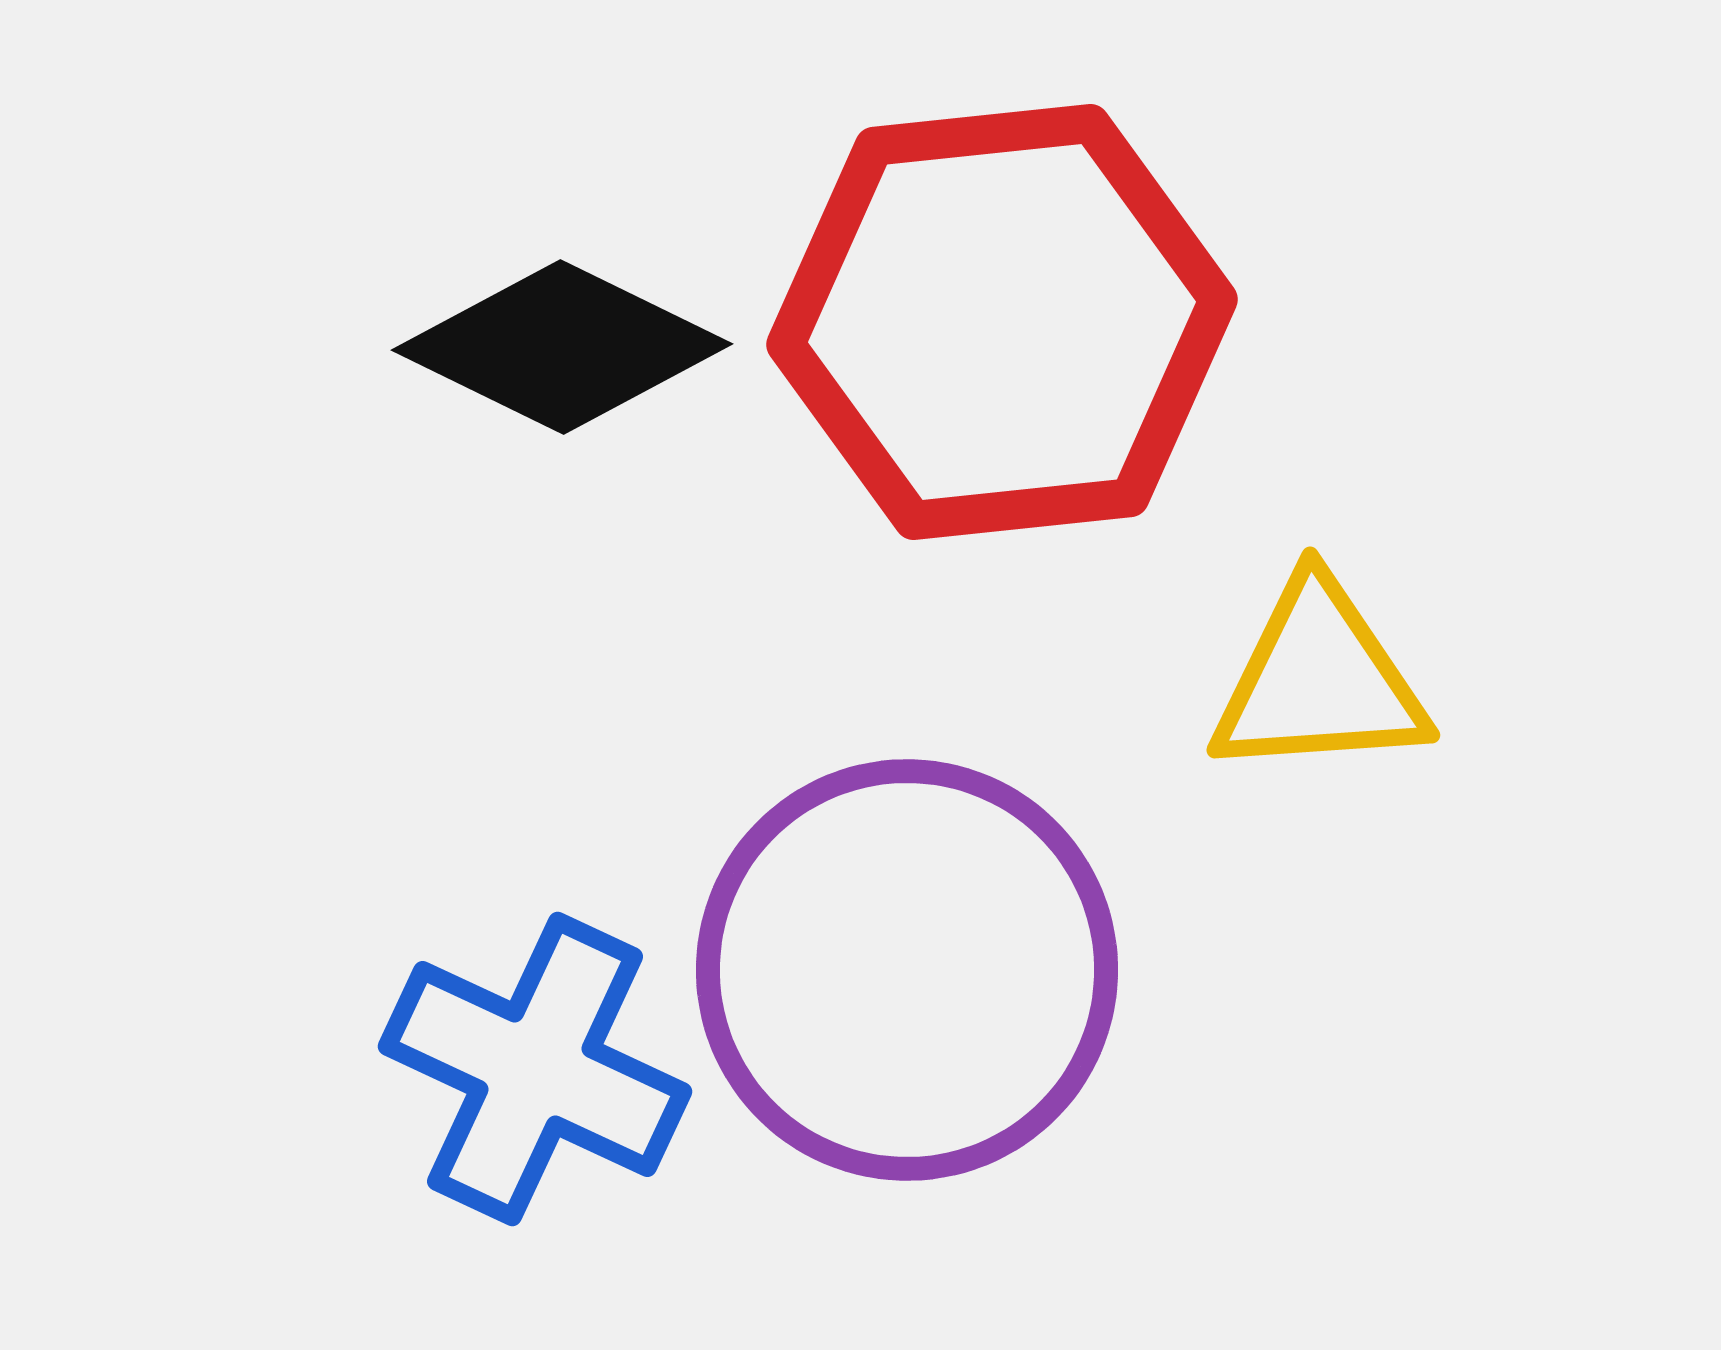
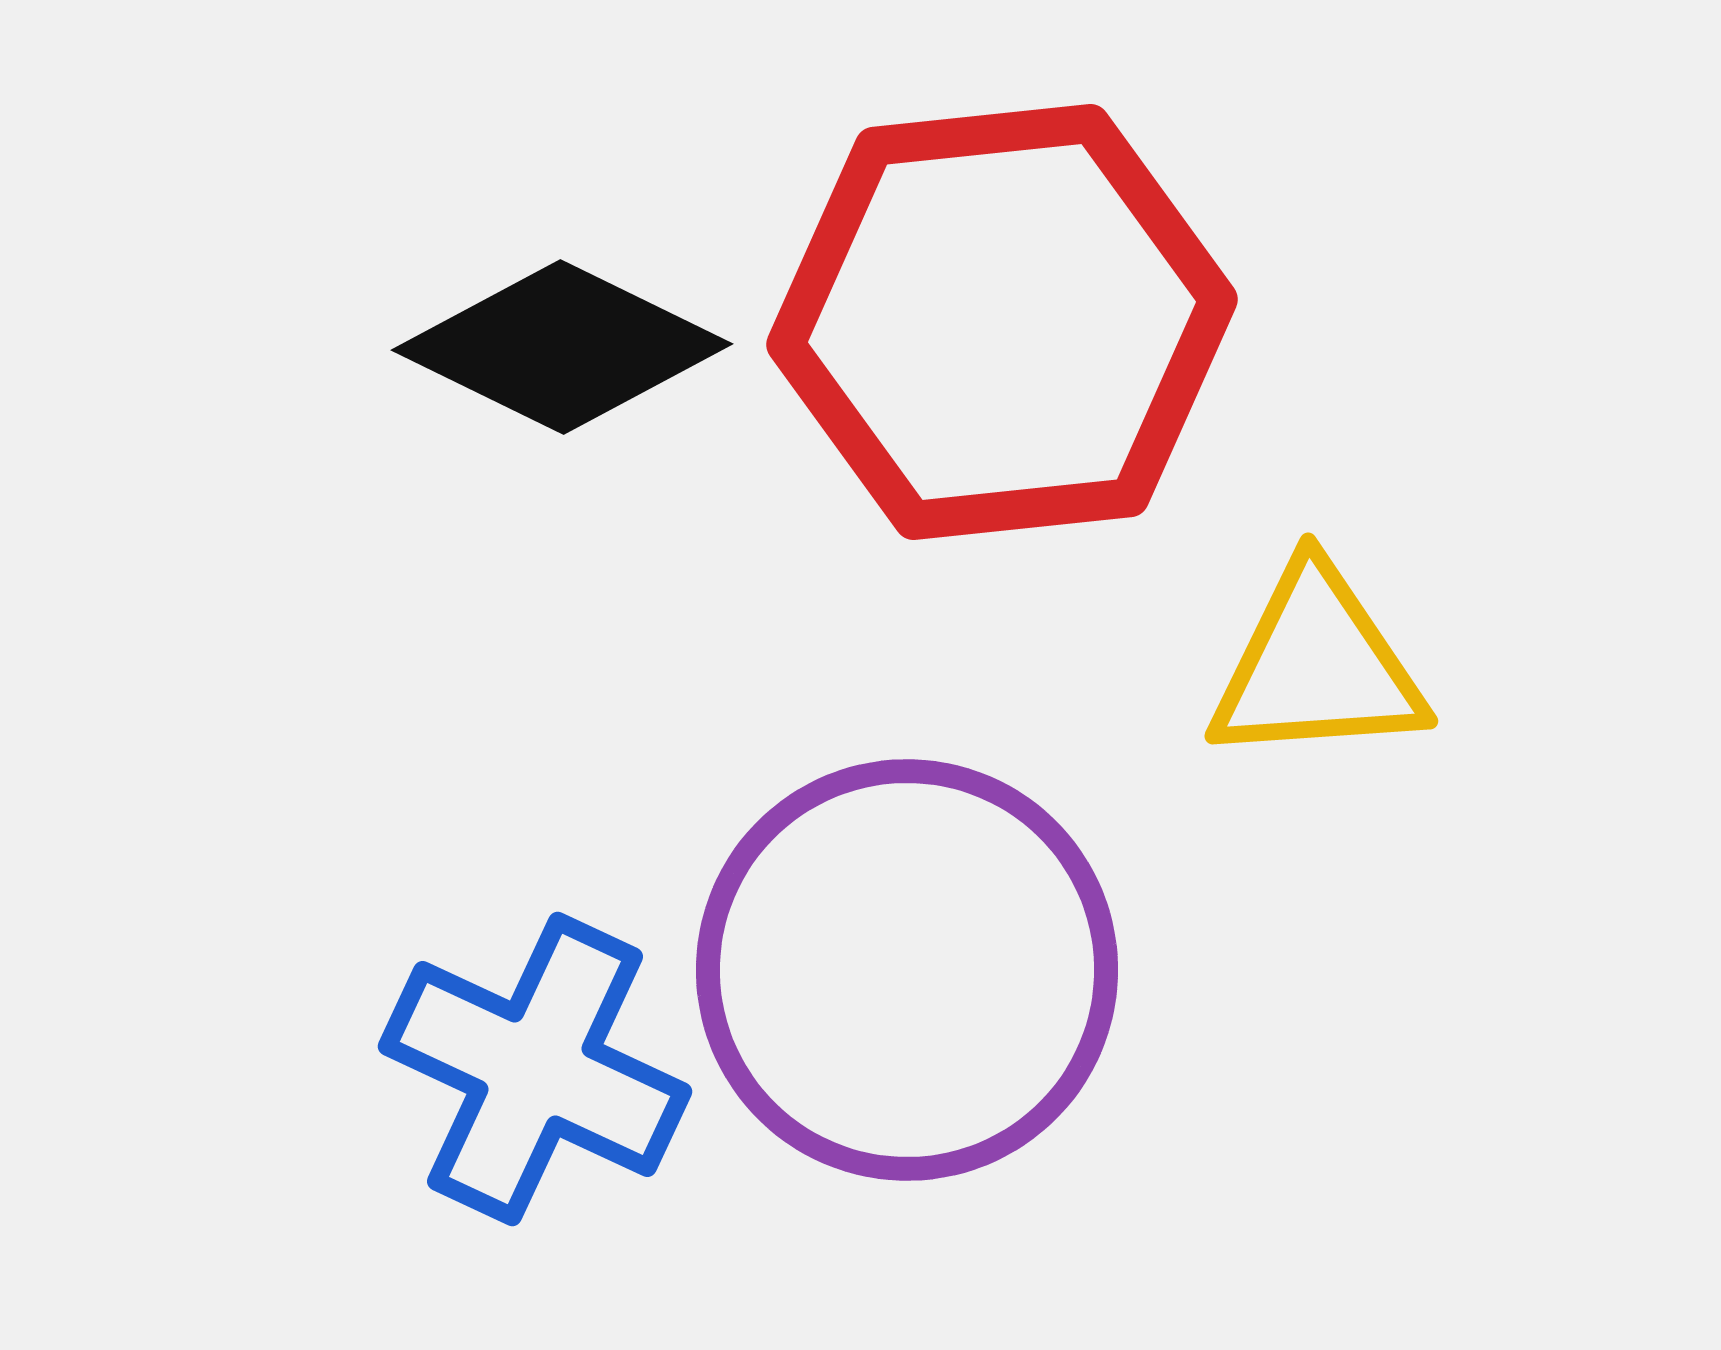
yellow triangle: moved 2 px left, 14 px up
